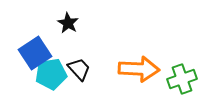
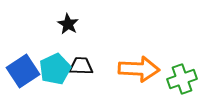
black star: moved 1 px down
blue square: moved 12 px left, 18 px down
black trapezoid: moved 2 px right, 3 px up; rotated 45 degrees counterclockwise
cyan pentagon: moved 4 px right, 5 px up; rotated 16 degrees counterclockwise
